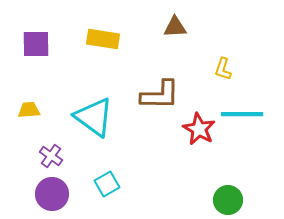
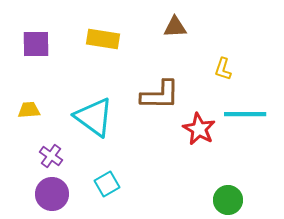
cyan line: moved 3 px right
